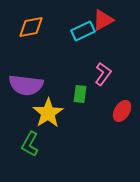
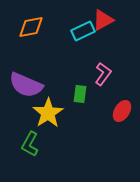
purple semicircle: rotated 16 degrees clockwise
